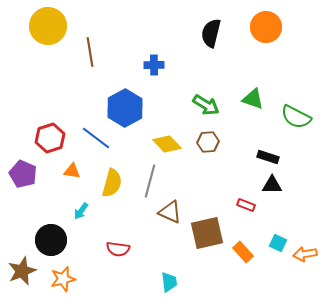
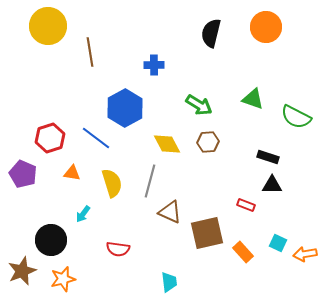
green arrow: moved 7 px left
yellow diamond: rotated 16 degrees clockwise
orange triangle: moved 2 px down
yellow semicircle: rotated 32 degrees counterclockwise
cyan arrow: moved 2 px right, 3 px down
